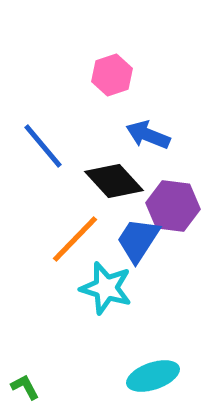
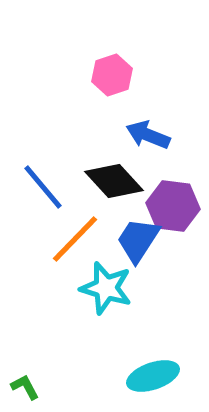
blue line: moved 41 px down
